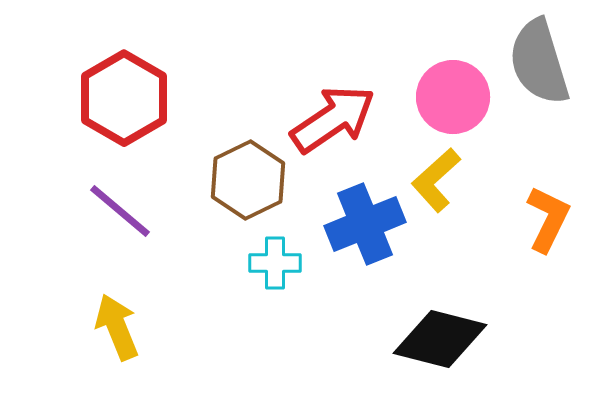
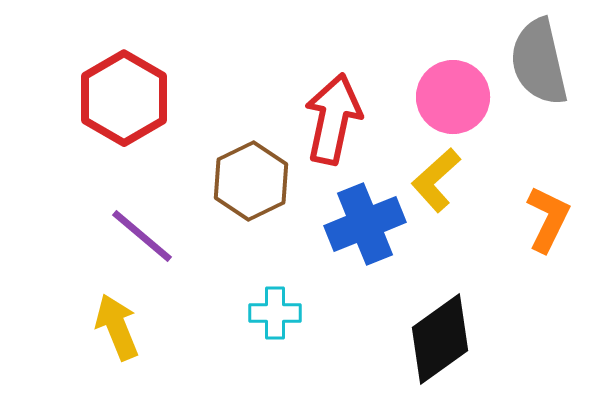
gray semicircle: rotated 4 degrees clockwise
red arrow: rotated 44 degrees counterclockwise
brown hexagon: moved 3 px right, 1 px down
purple line: moved 22 px right, 25 px down
cyan cross: moved 50 px down
black diamond: rotated 50 degrees counterclockwise
